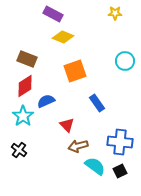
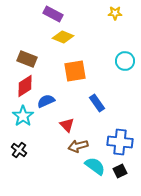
orange square: rotated 10 degrees clockwise
